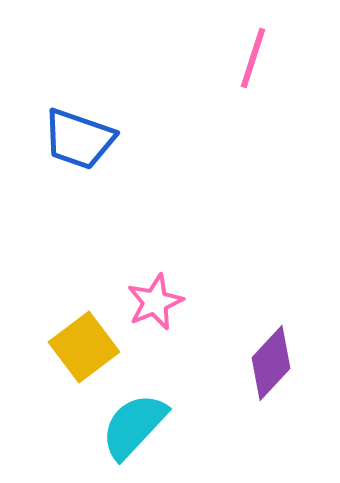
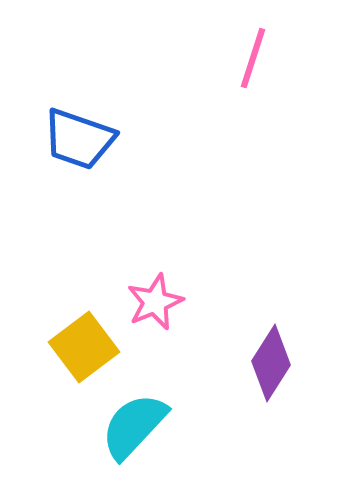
purple diamond: rotated 10 degrees counterclockwise
